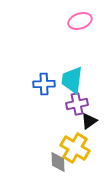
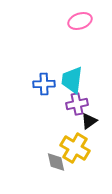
gray diamond: moved 2 px left; rotated 10 degrees counterclockwise
